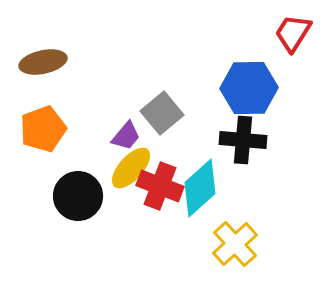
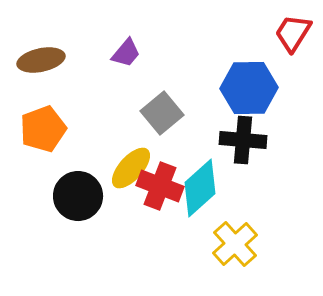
brown ellipse: moved 2 px left, 2 px up
purple trapezoid: moved 83 px up
